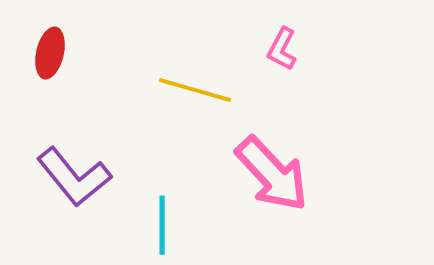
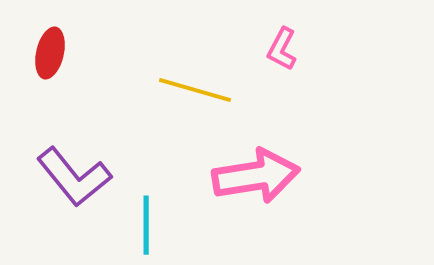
pink arrow: moved 16 px left, 2 px down; rotated 56 degrees counterclockwise
cyan line: moved 16 px left
